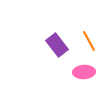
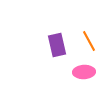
purple rectangle: rotated 25 degrees clockwise
